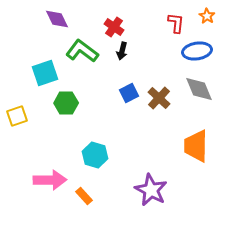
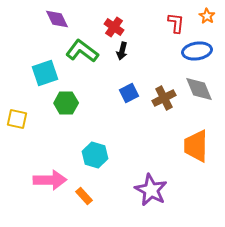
brown cross: moved 5 px right; rotated 20 degrees clockwise
yellow square: moved 3 px down; rotated 30 degrees clockwise
